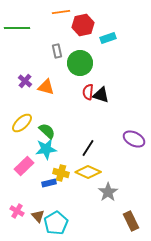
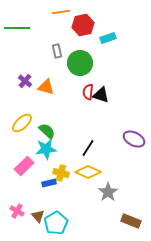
brown rectangle: rotated 42 degrees counterclockwise
